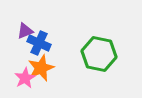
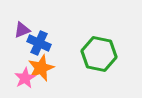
purple triangle: moved 3 px left, 1 px up
